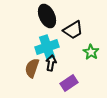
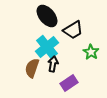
black ellipse: rotated 15 degrees counterclockwise
cyan cross: rotated 20 degrees counterclockwise
black arrow: moved 2 px right, 1 px down
